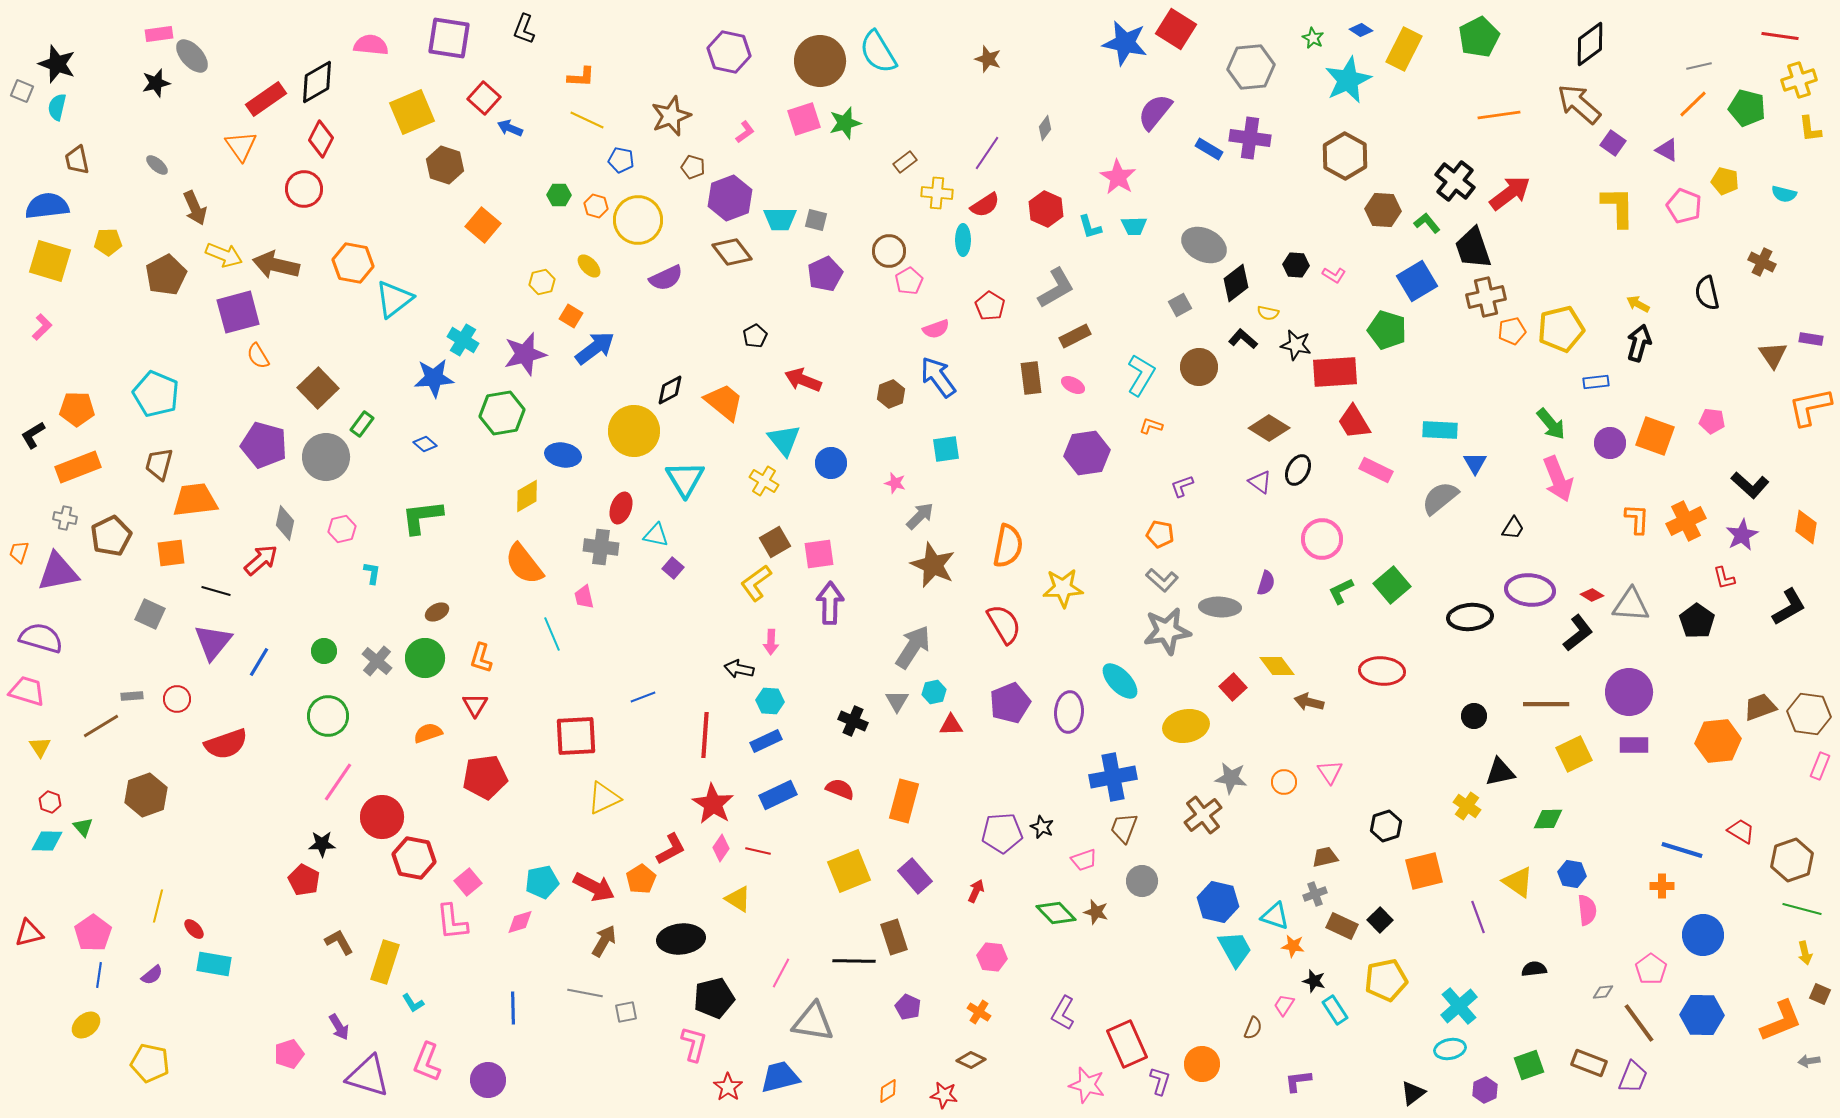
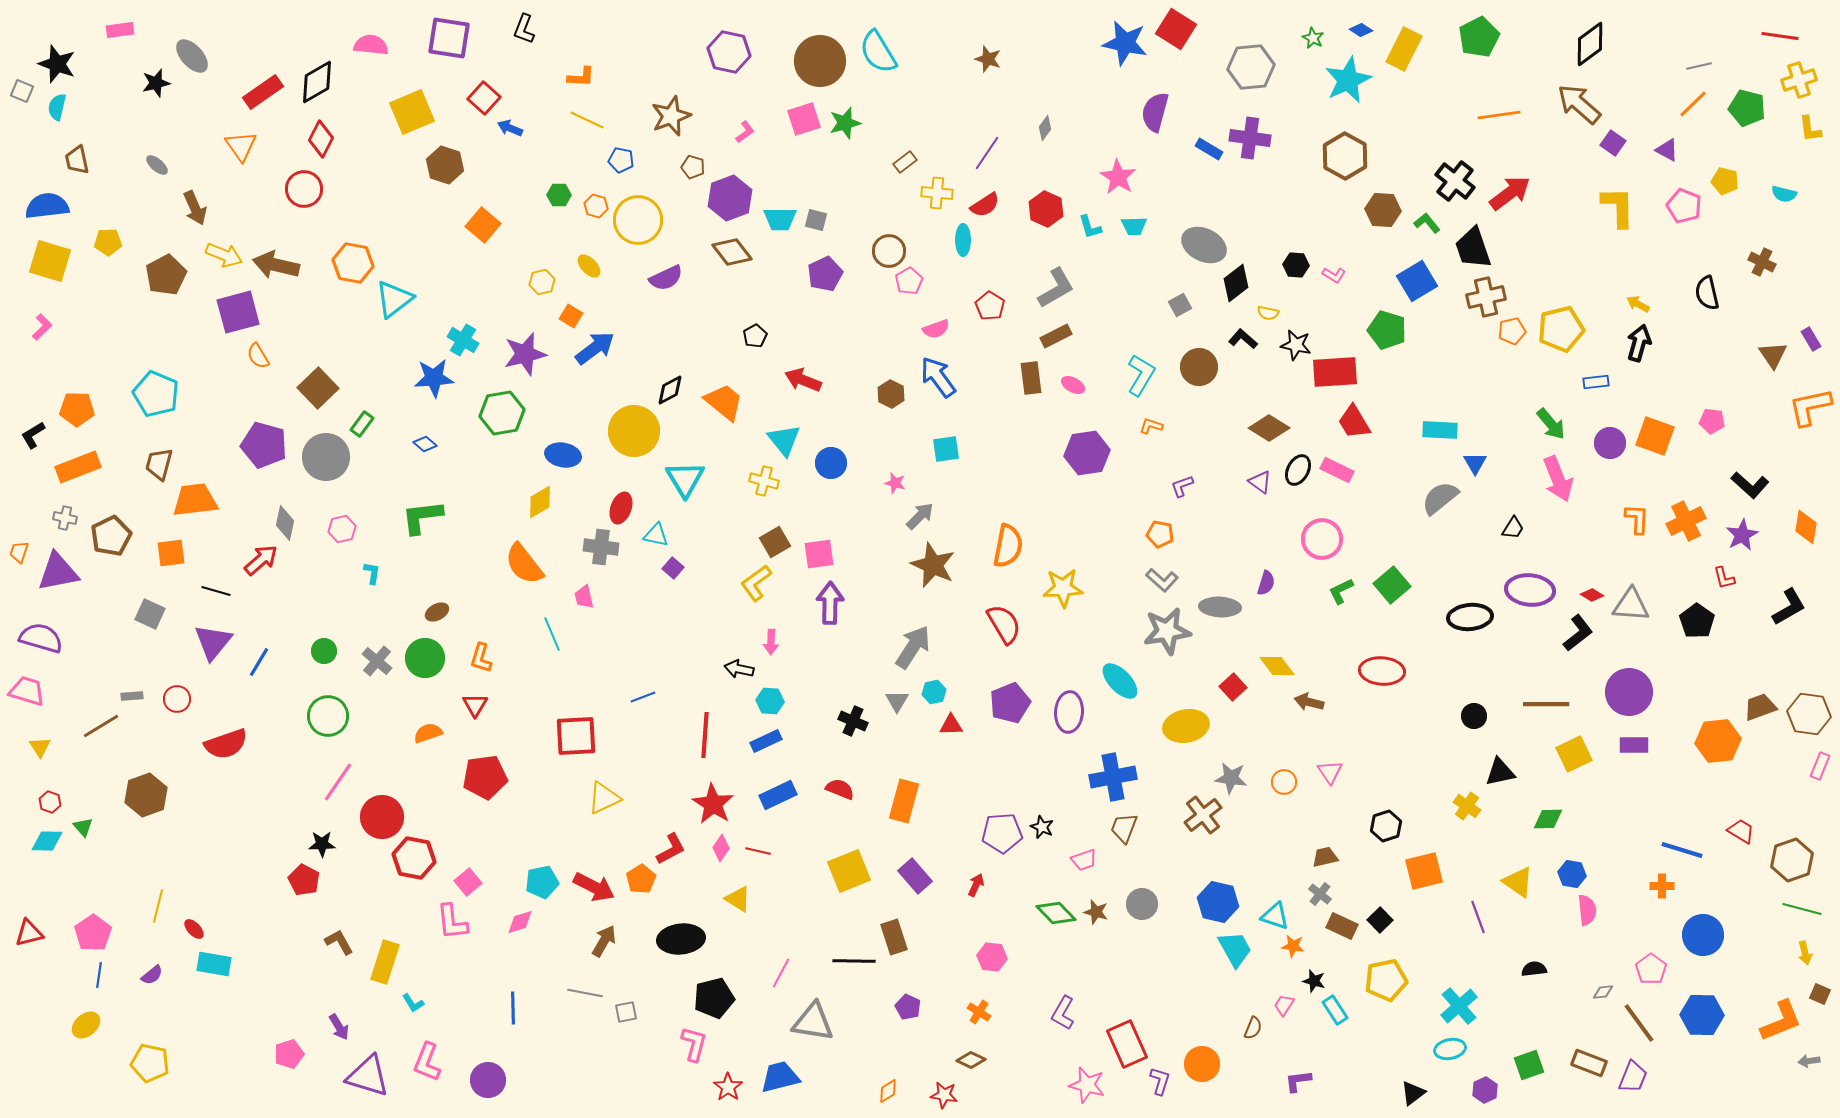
pink rectangle at (159, 34): moved 39 px left, 4 px up
red rectangle at (266, 99): moved 3 px left, 7 px up
purple semicircle at (1155, 112): rotated 24 degrees counterclockwise
brown rectangle at (1075, 336): moved 19 px left
purple rectangle at (1811, 339): rotated 50 degrees clockwise
brown hexagon at (891, 394): rotated 12 degrees counterclockwise
pink rectangle at (1376, 470): moved 39 px left
yellow cross at (764, 481): rotated 16 degrees counterclockwise
yellow diamond at (527, 496): moved 13 px right, 6 px down
gray circle at (1142, 881): moved 23 px down
red arrow at (976, 891): moved 6 px up
gray cross at (1315, 894): moved 5 px right; rotated 30 degrees counterclockwise
